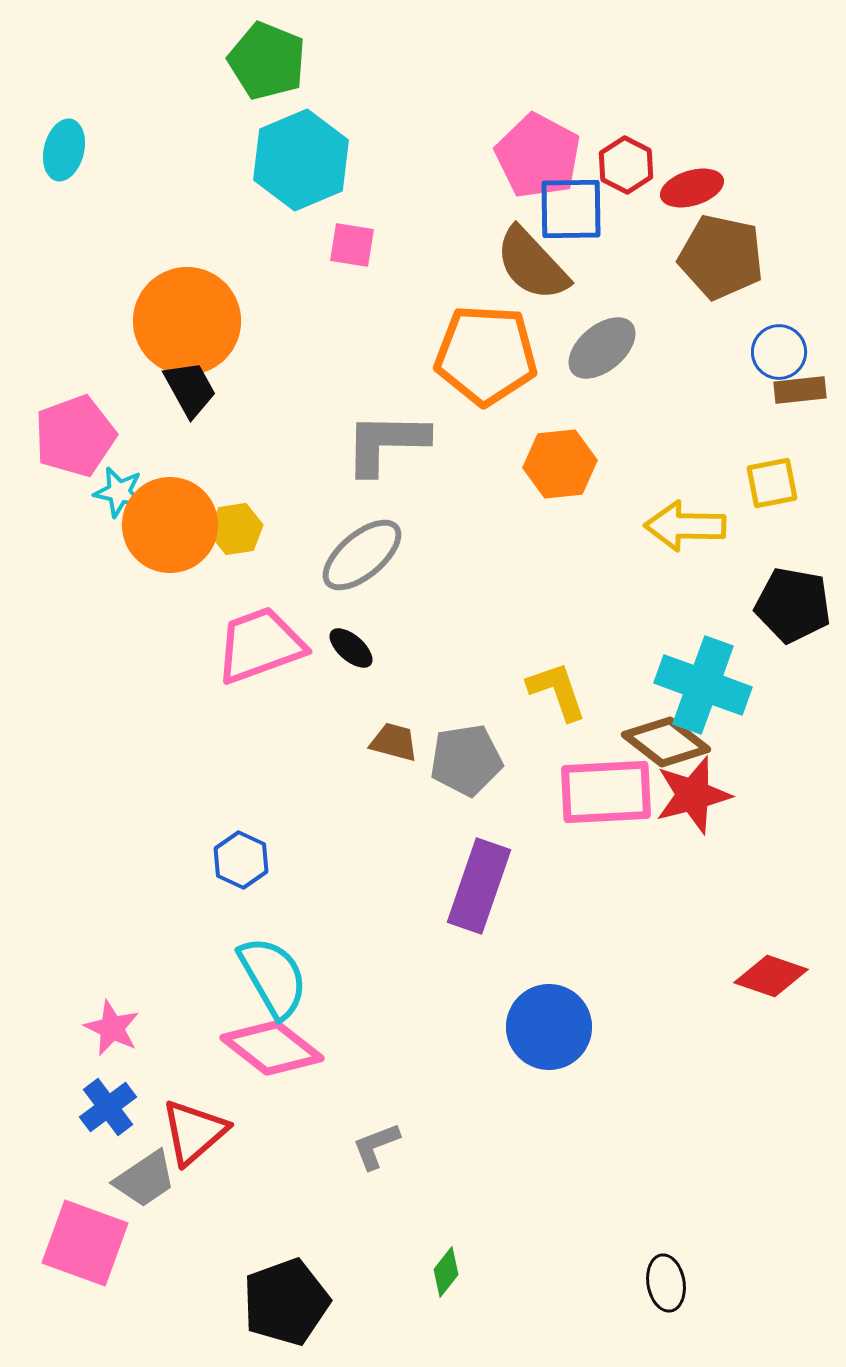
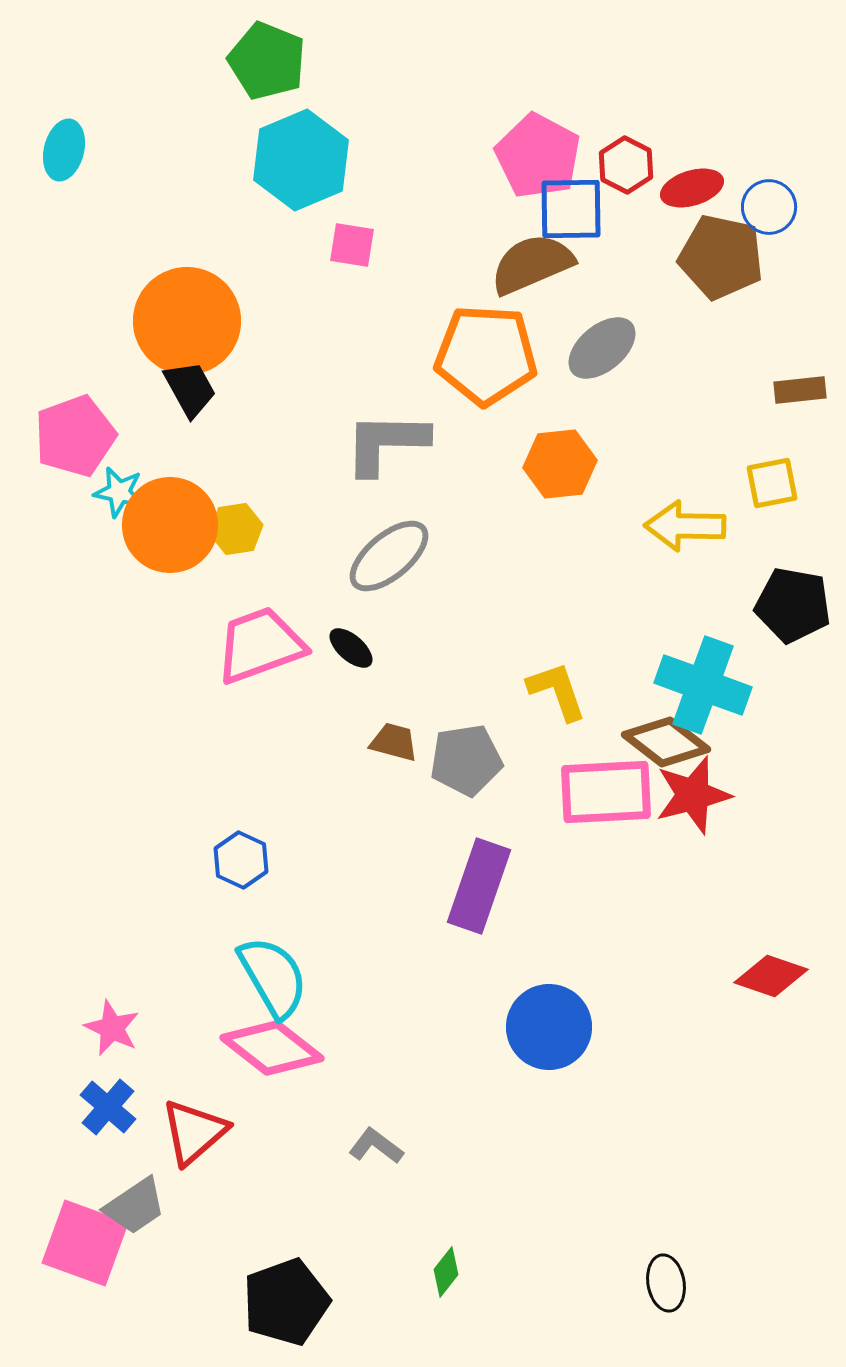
brown semicircle at (532, 264): rotated 110 degrees clockwise
blue circle at (779, 352): moved 10 px left, 145 px up
gray ellipse at (362, 555): moved 27 px right, 1 px down
blue cross at (108, 1107): rotated 12 degrees counterclockwise
gray L-shape at (376, 1146): rotated 58 degrees clockwise
gray trapezoid at (145, 1179): moved 10 px left, 27 px down
